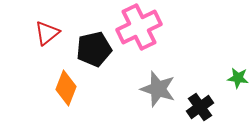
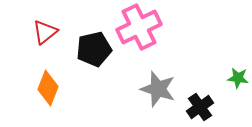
red triangle: moved 2 px left, 1 px up
orange diamond: moved 18 px left
